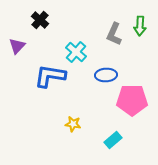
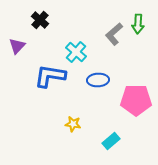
green arrow: moved 2 px left, 2 px up
gray L-shape: rotated 25 degrees clockwise
blue ellipse: moved 8 px left, 5 px down
pink pentagon: moved 4 px right
cyan rectangle: moved 2 px left, 1 px down
